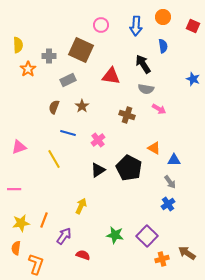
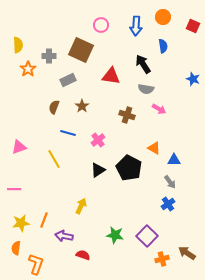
purple arrow: rotated 114 degrees counterclockwise
